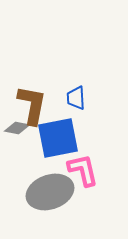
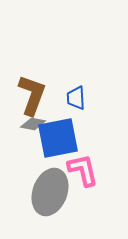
brown L-shape: moved 10 px up; rotated 9 degrees clockwise
gray diamond: moved 16 px right, 4 px up
gray ellipse: rotated 51 degrees counterclockwise
